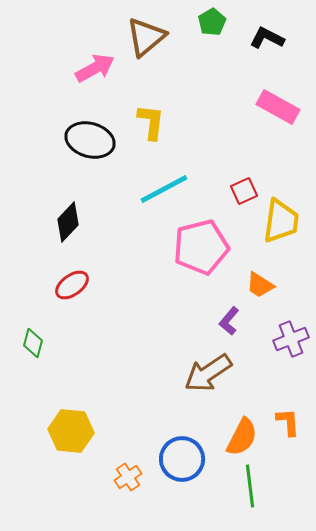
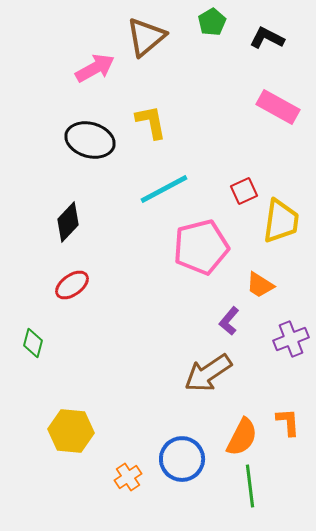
yellow L-shape: rotated 18 degrees counterclockwise
